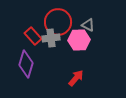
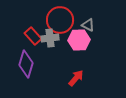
red circle: moved 2 px right, 2 px up
gray cross: moved 1 px left
